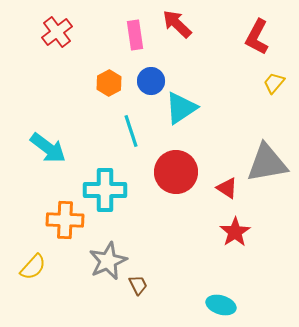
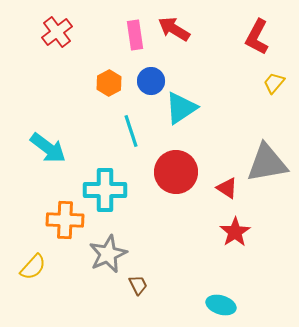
red arrow: moved 3 px left, 5 px down; rotated 12 degrees counterclockwise
gray star: moved 7 px up
